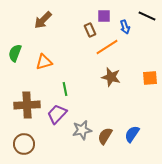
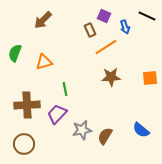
purple square: rotated 24 degrees clockwise
orange line: moved 1 px left
brown star: rotated 18 degrees counterclockwise
blue semicircle: moved 9 px right, 4 px up; rotated 84 degrees counterclockwise
